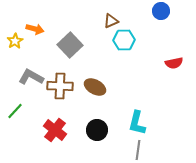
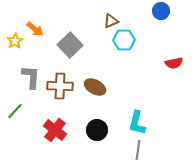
orange arrow: rotated 24 degrees clockwise
gray L-shape: rotated 65 degrees clockwise
